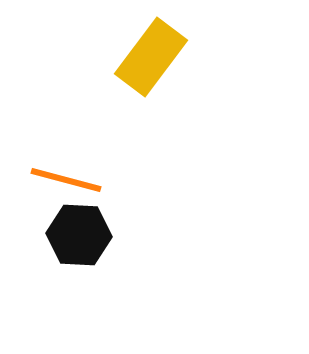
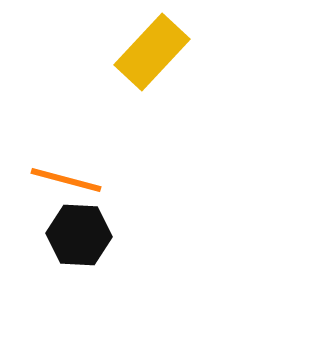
yellow rectangle: moved 1 px right, 5 px up; rotated 6 degrees clockwise
